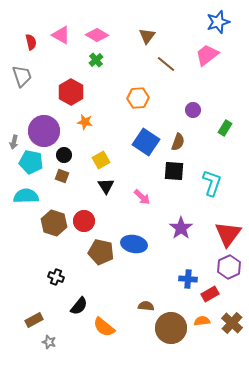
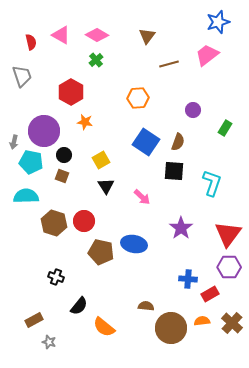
brown line at (166, 64): moved 3 px right; rotated 54 degrees counterclockwise
purple hexagon at (229, 267): rotated 25 degrees clockwise
